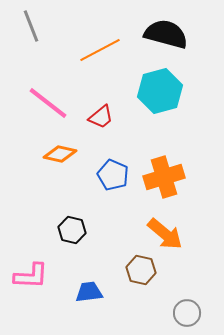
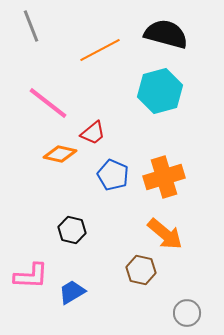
red trapezoid: moved 8 px left, 16 px down
blue trapezoid: moved 17 px left; rotated 24 degrees counterclockwise
